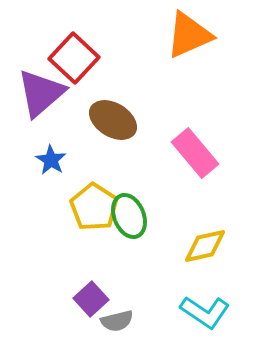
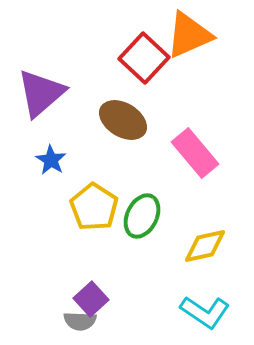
red square: moved 70 px right
brown ellipse: moved 10 px right
green ellipse: moved 13 px right; rotated 48 degrees clockwise
gray semicircle: moved 37 px left; rotated 16 degrees clockwise
